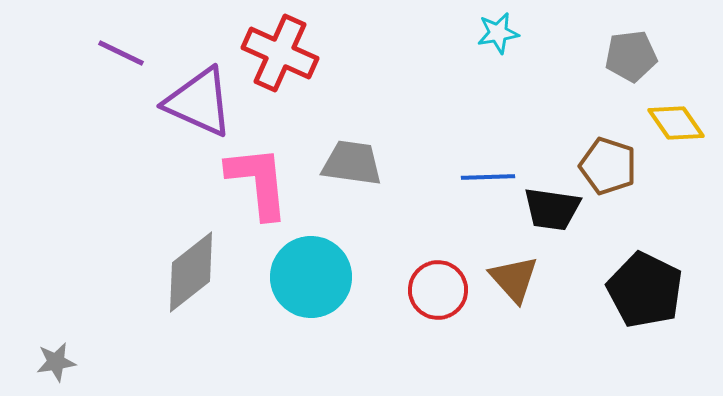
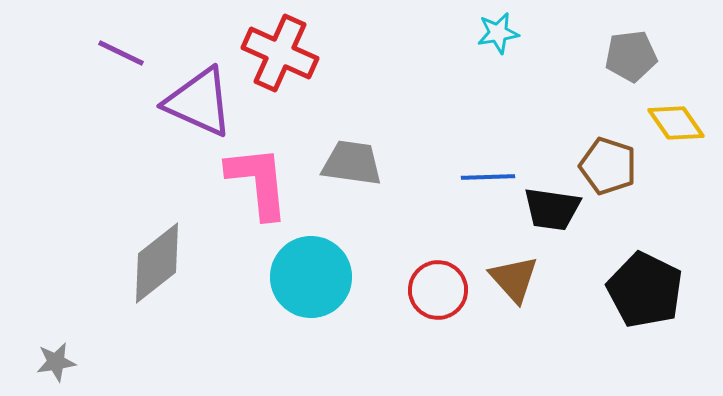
gray diamond: moved 34 px left, 9 px up
